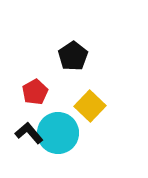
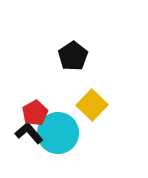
red pentagon: moved 21 px down
yellow square: moved 2 px right, 1 px up
